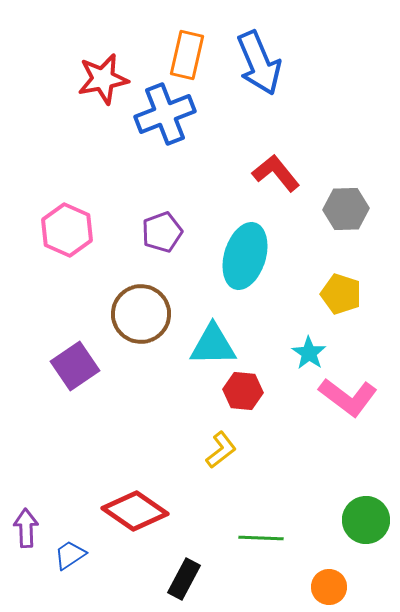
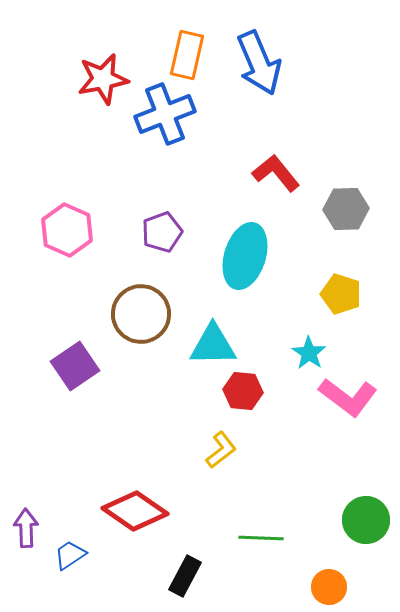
black rectangle: moved 1 px right, 3 px up
